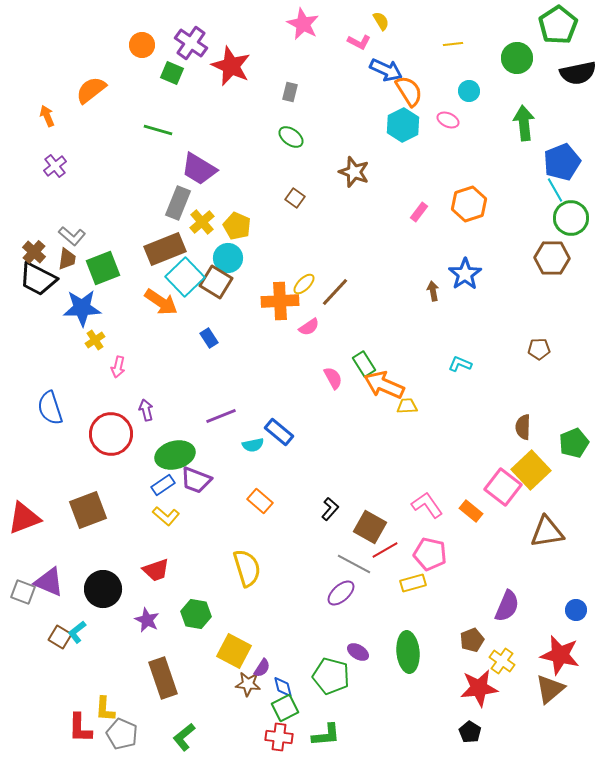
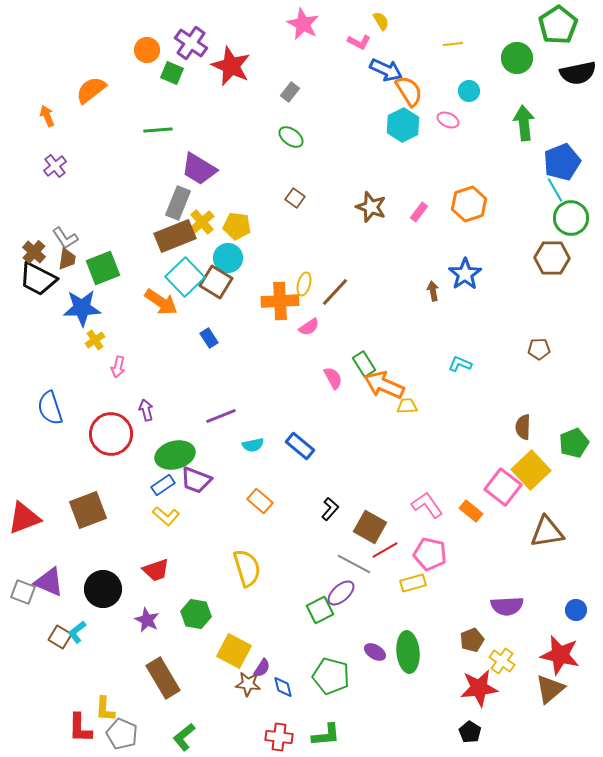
orange circle at (142, 45): moved 5 px right, 5 px down
gray rectangle at (290, 92): rotated 24 degrees clockwise
green line at (158, 130): rotated 20 degrees counterclockwise
brown star at (354, 172): moved 17 px right, 35 px down
yellow pentagon at (237, 226): rotated 16 degrees counterclockwise
gray L-shape at (72, 236): moved 7 px left, 2 px down; rotated 16 degrees clockwise
brown rectangle at (165, 249): moved 10 px right, 13 px up
yellow ellipse at (304, 284): rotated 30 degrees counterclockwise
blue rectangle at (279, 432): moved 21 px right, 14 px down
purple semicircle at (507, 606): rotated 64 degrees clockwise
purple ellipse at (358, 652): moved 17 px right
brown rectangle at (163, 678): rotated 12 degrees counterclockwise
green square at (285, 708): moved 35 px right, 98 px up
